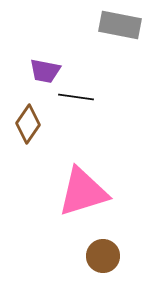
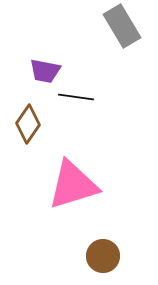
gray rectangle: moved 2 px right, 1 px down; rotated 48 degrees clockwise
pink triangle: moved 10 px left, 7 px up
